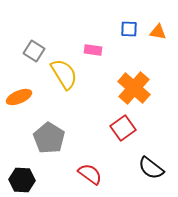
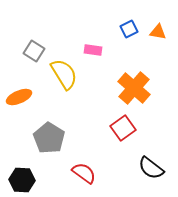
blue square: rotated 30 degrees counterclockwise
red semicircle: moved 6 px left, 1 px up
